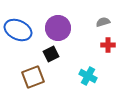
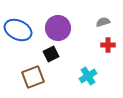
cyan cross: rotated 30 degrees clockwise
